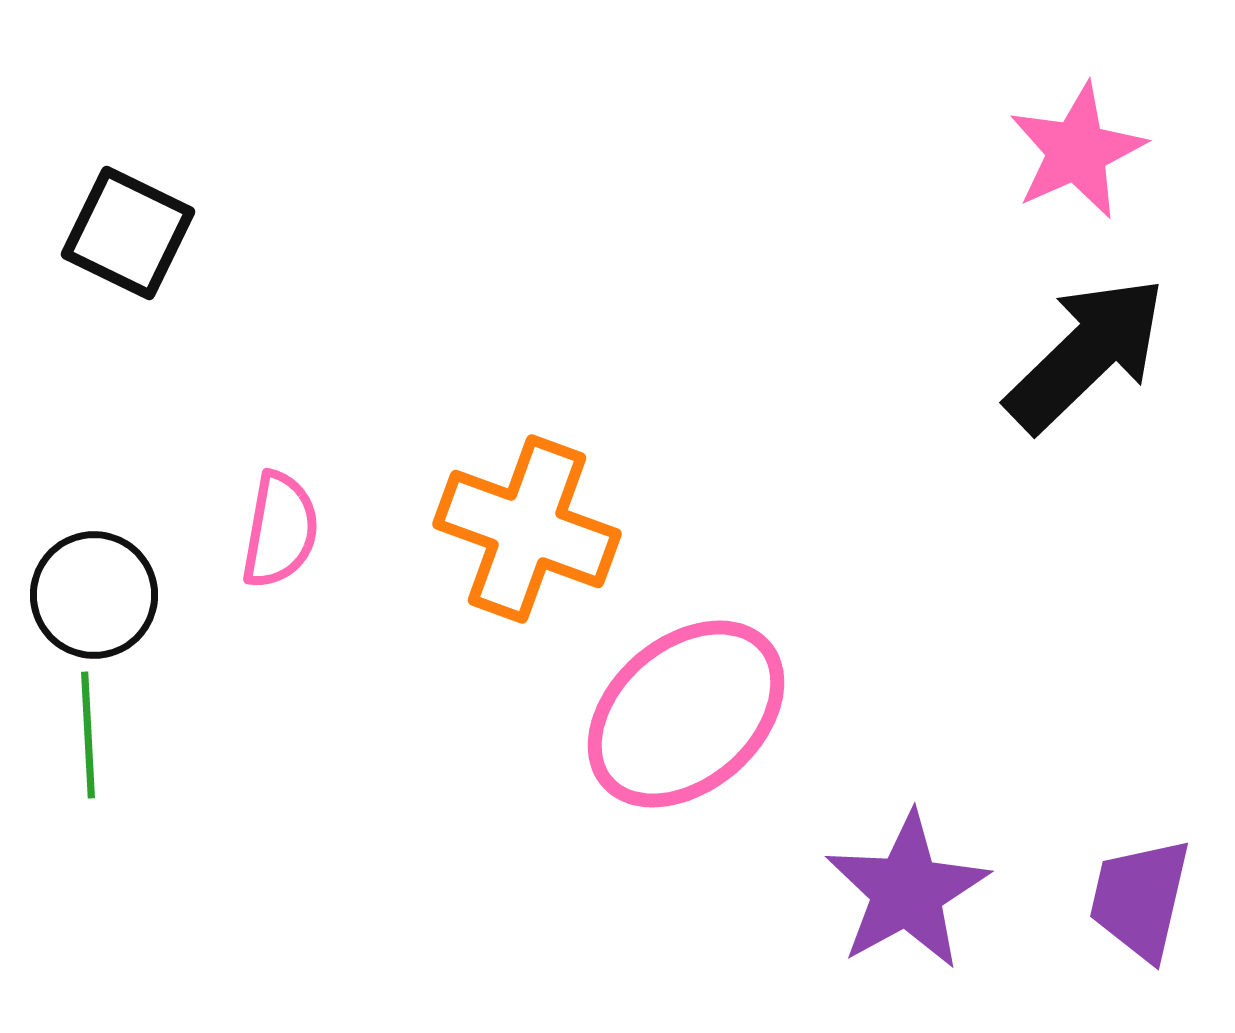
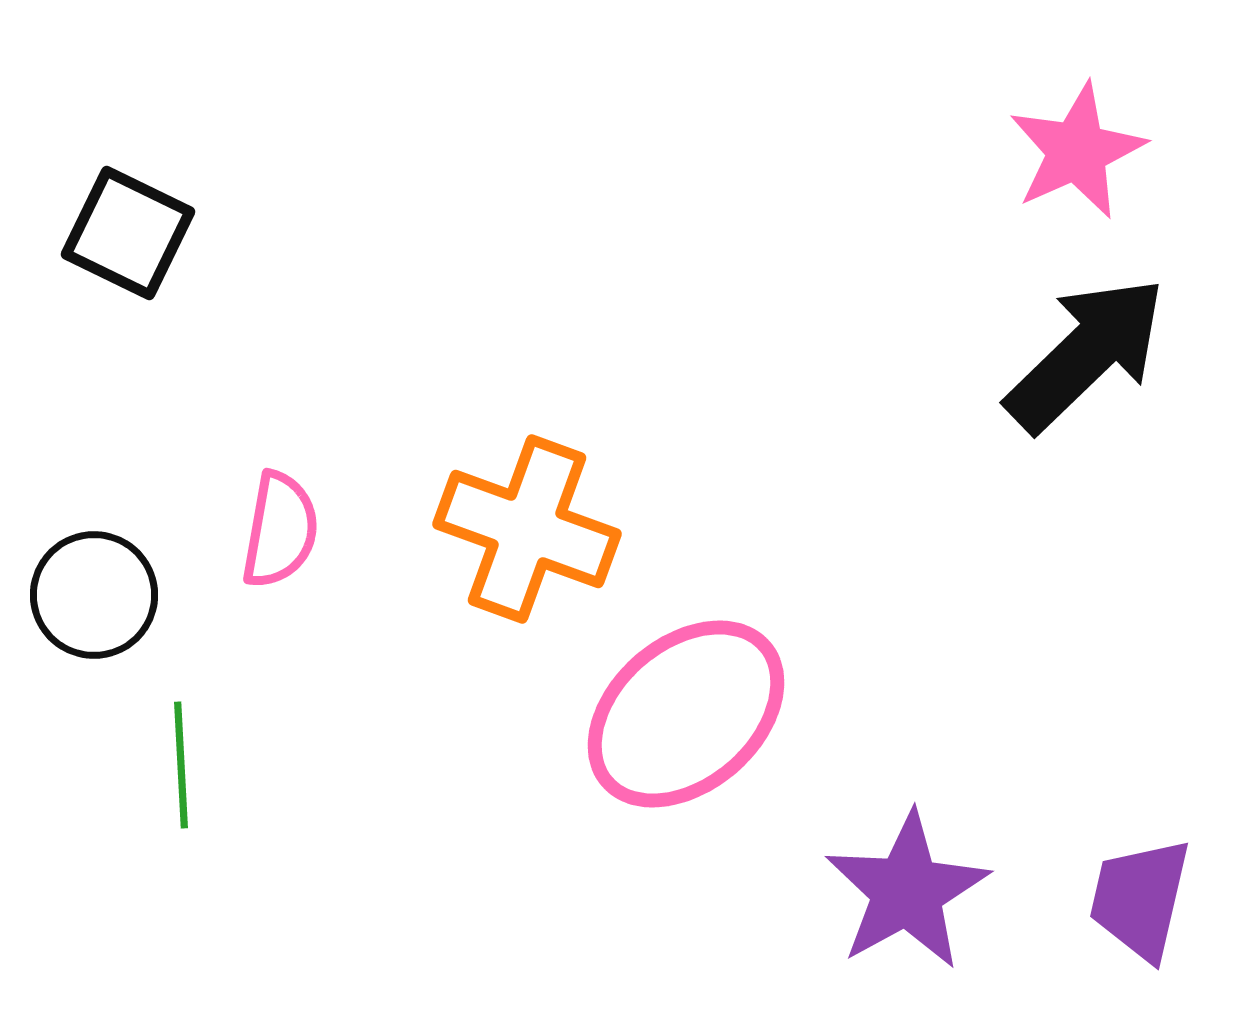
green line: moved 93 px right, 30 px down
